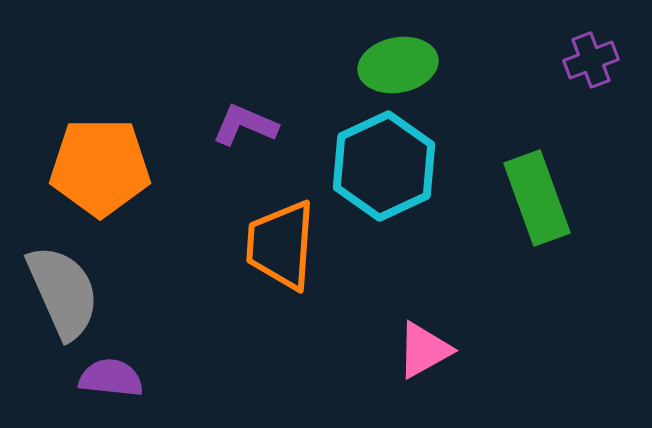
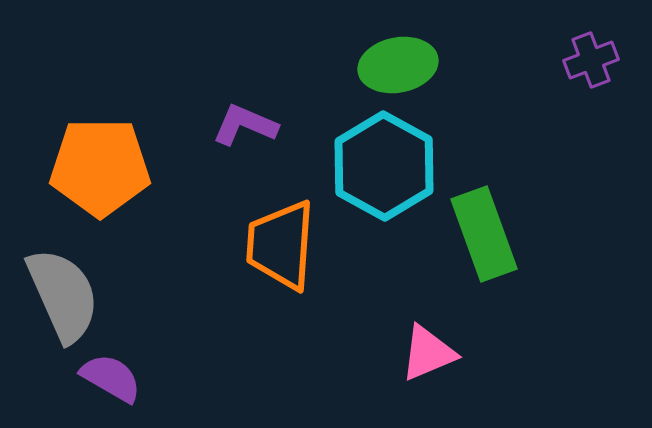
cyan hexagon: rotated 6 degrees counterclockwise
green rectangle: moved 53 px left, 36 px down
gray semicircle: moved 3 px down
pink triangle: moved 4 px right, 3 px down; rotated 6 degrees clockwise
purple semicircle: rotated 24 degrees clockwise
